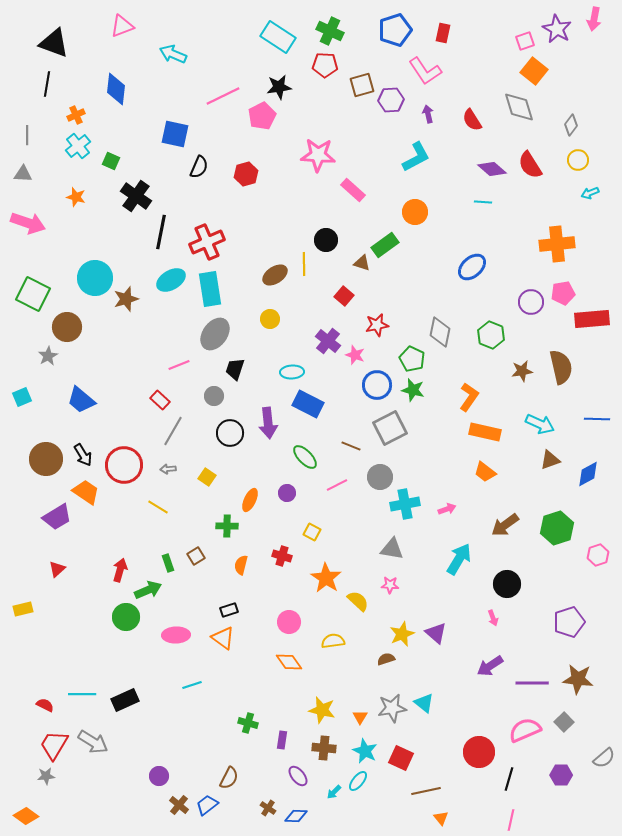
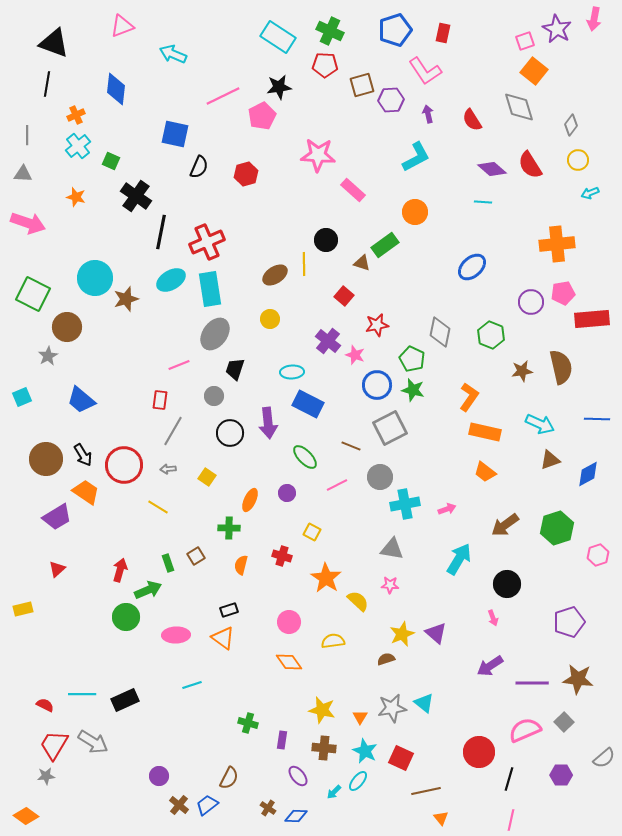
red rectangle at (160, 400): rotated 54 degrees clockwise
green cross at (227, 526): moved 2 px right, 2 px down
